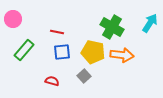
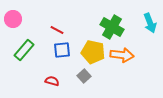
cyan arrow: rotated 126 degrees clockwise
red line: moved 2 px up; rotated 16 degrees clockwise
blue square: moved 2 px up
